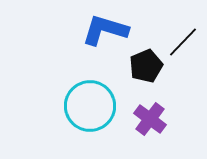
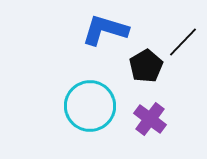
black pentagon: rotated 8 degrees counterclockwise
